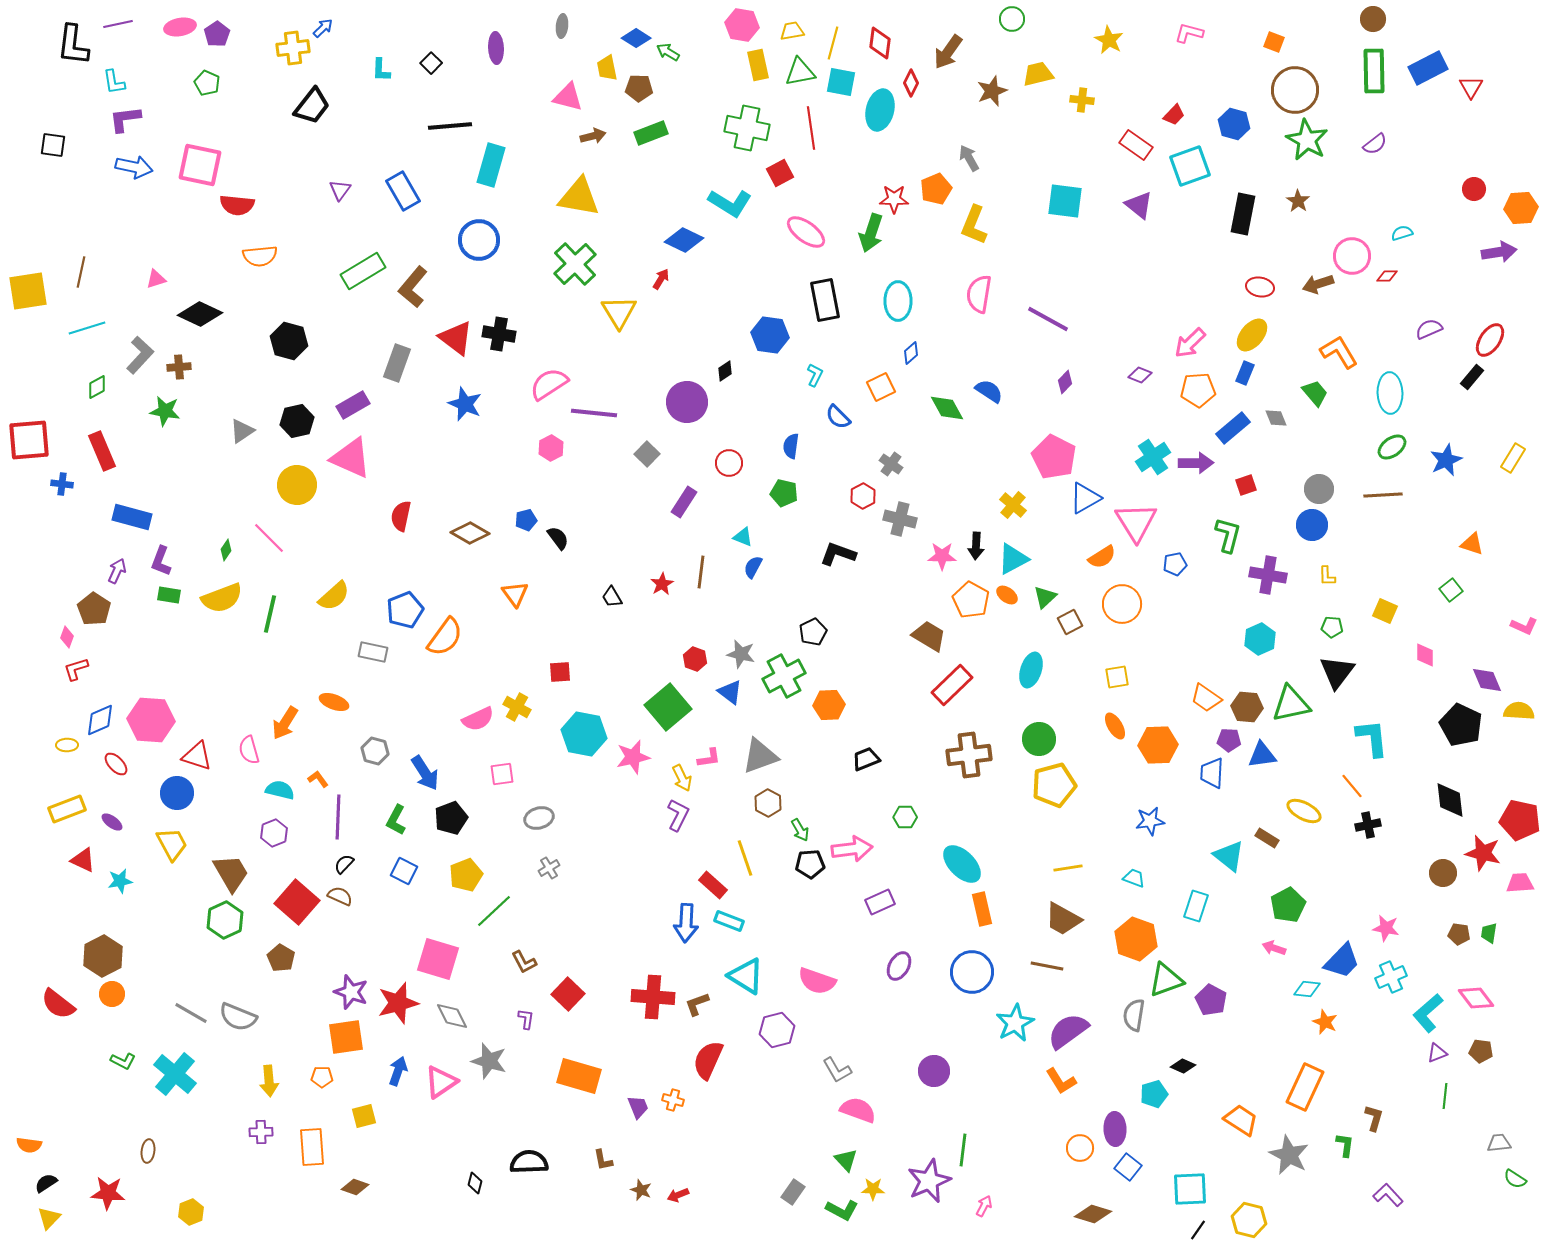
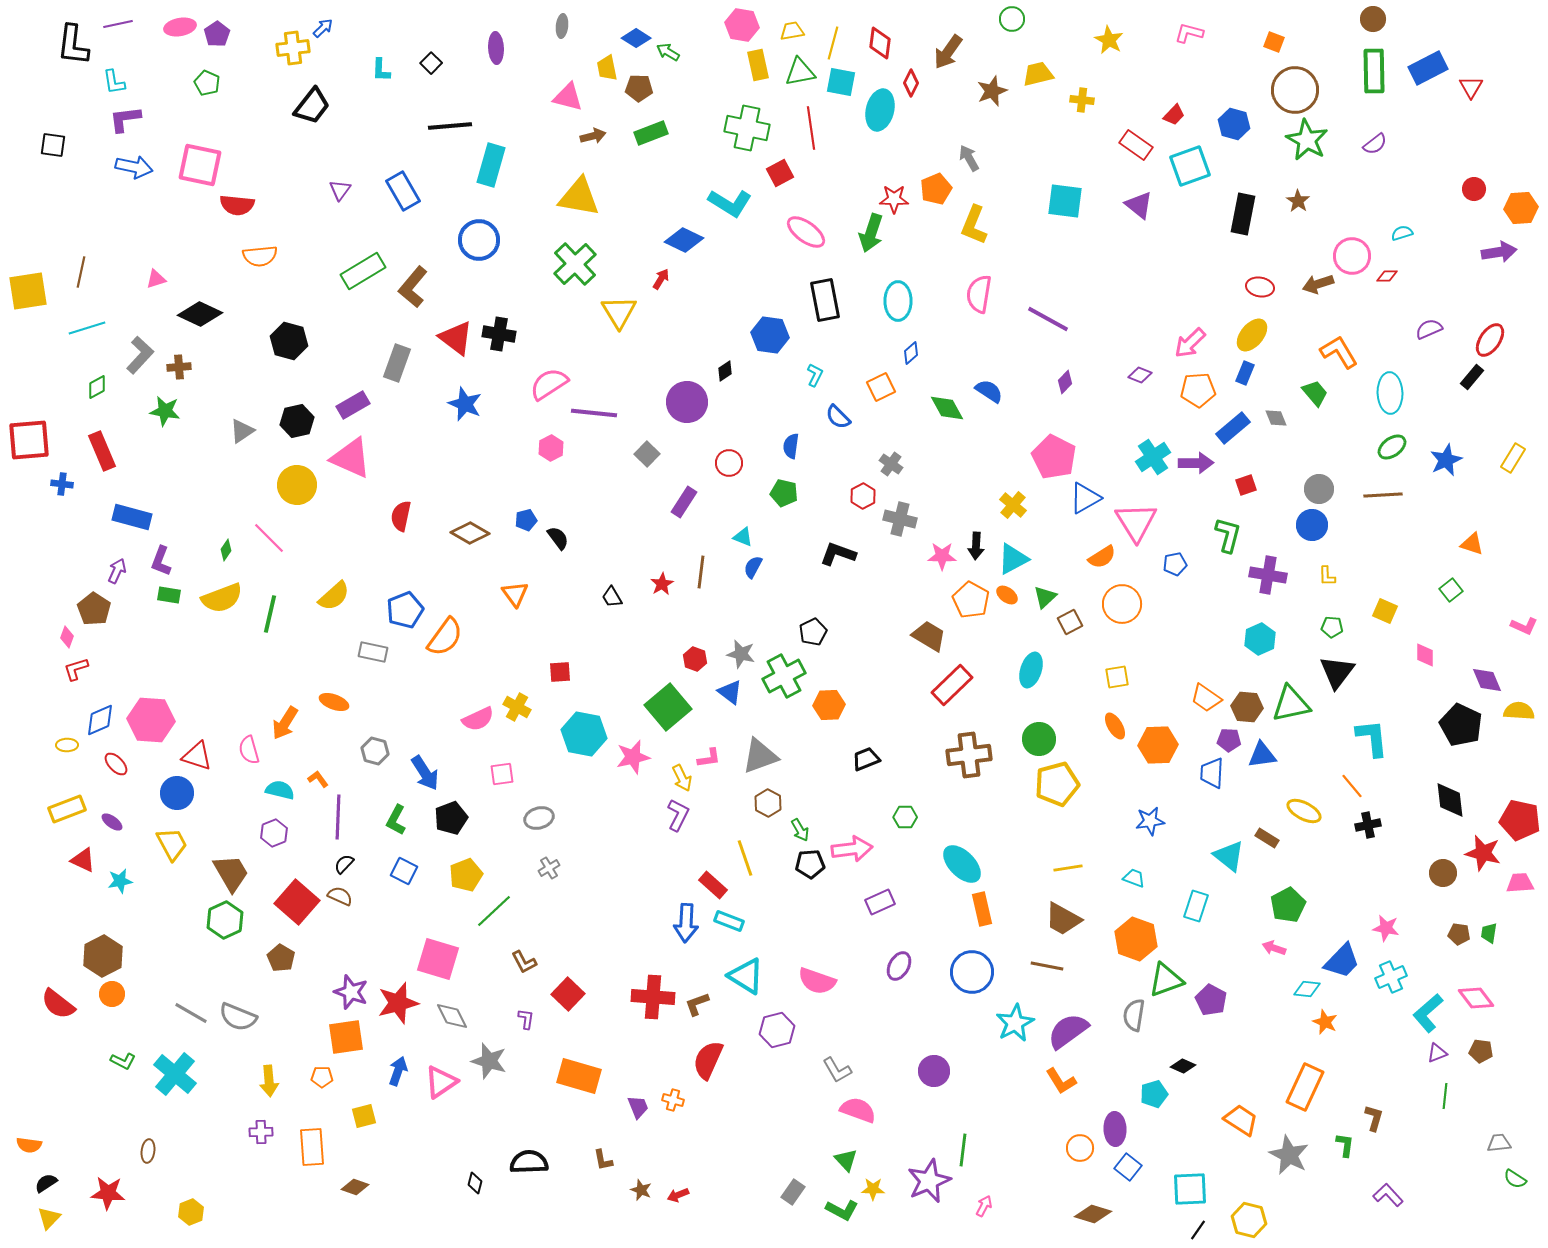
yellow pentagon at (1054, 785): moved 3 px right, 1 px up
